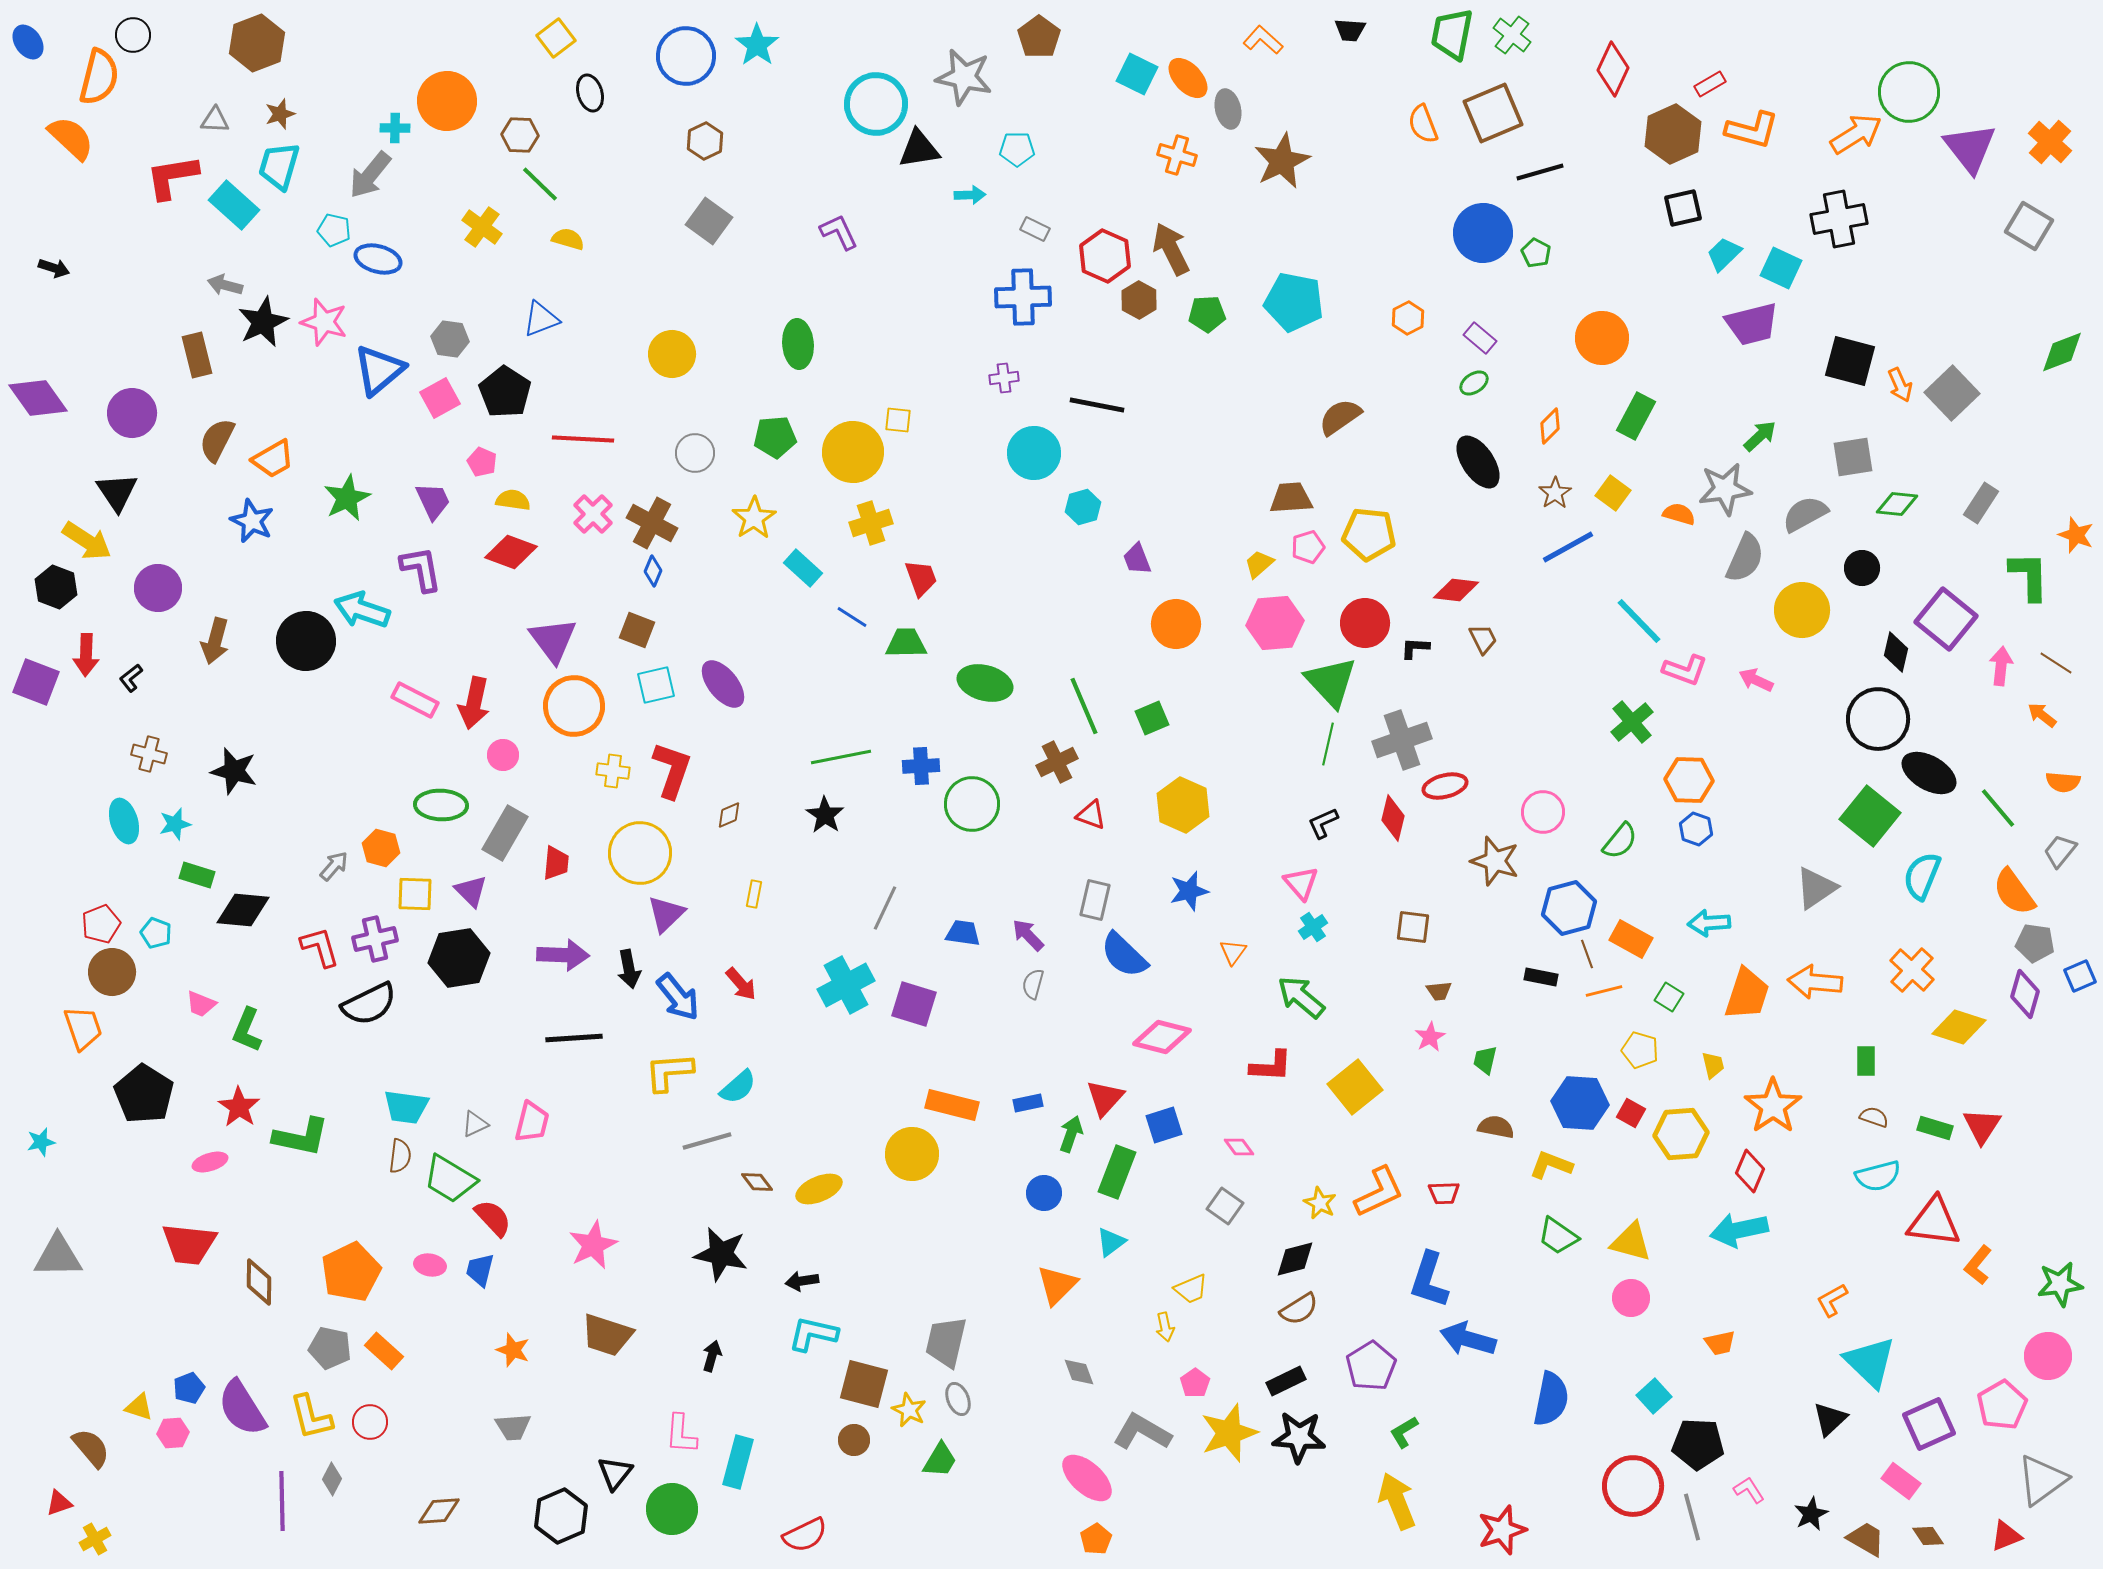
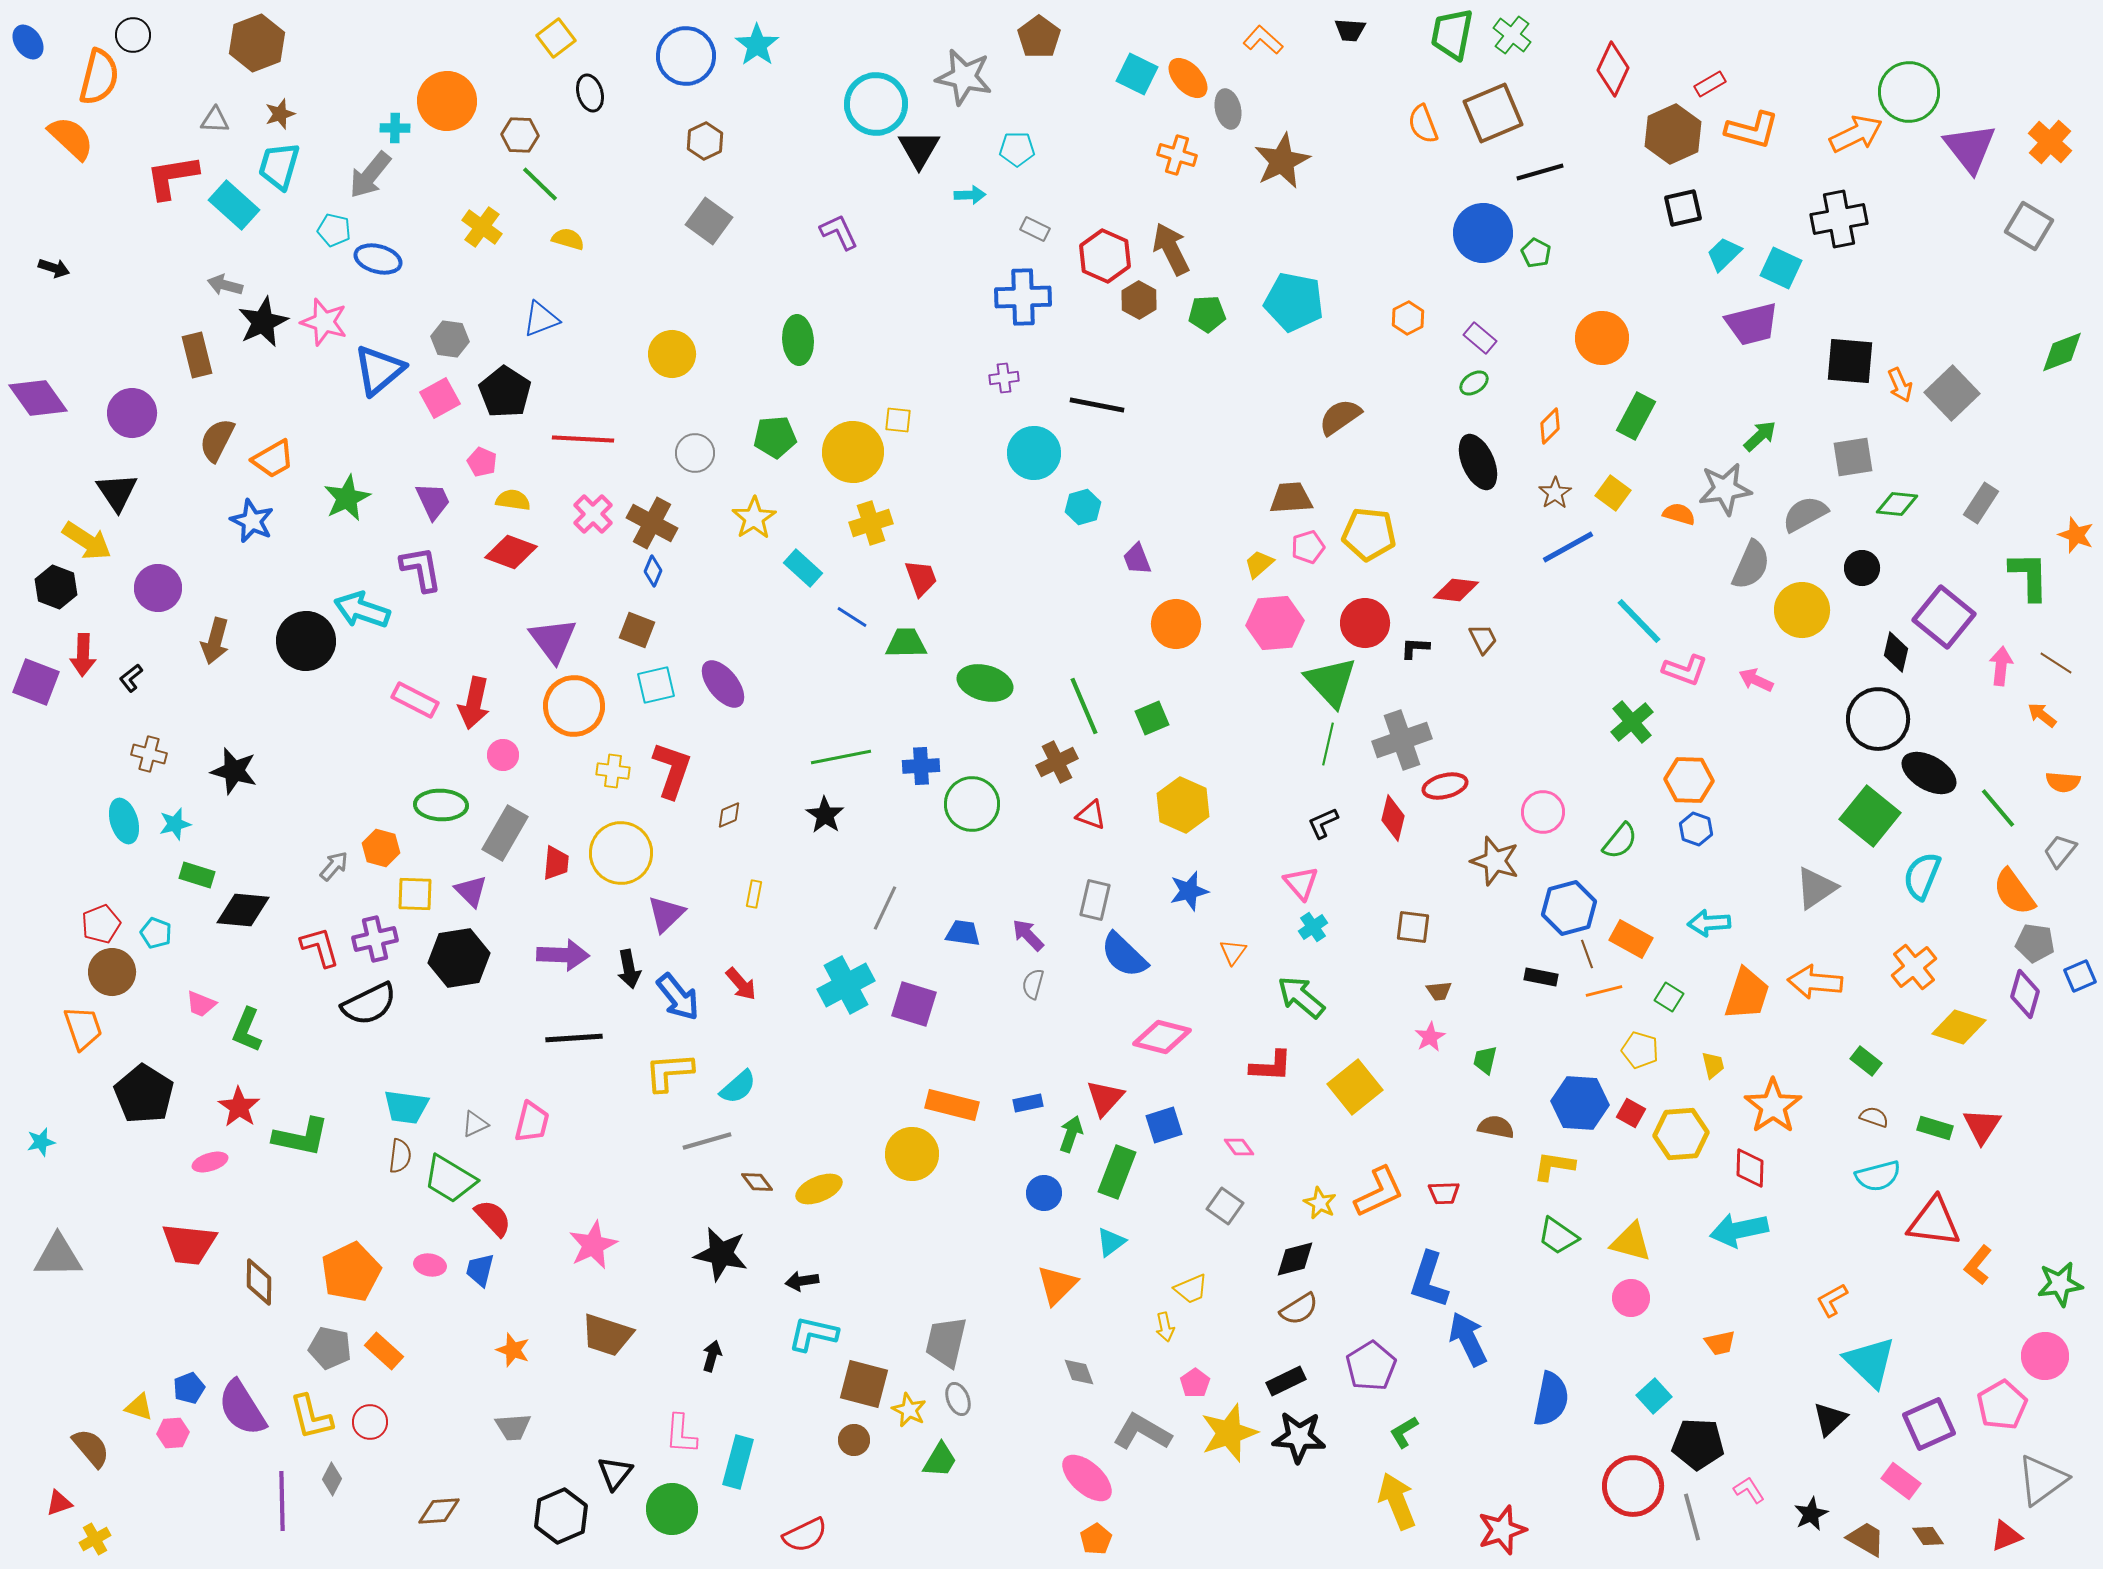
orange arrow at (1856, 134): rotated 6 degrees clockwise
black triangle at (919, 149): rotated 51 degrees counterclockwise
green ellipse at (798, 344): moved 4 px up
black square at (1850, 361): rotated 10 degrees counterclockwise
black ellipse at (1478, 462): rotated 10 degrees clockwise
gray semicircle at (1745, 558): moved 6 px right, 7 px down
purple square at (1946, 619): moved 2 px left, 2 px up
red arrow at (86, 655): moved 3 px left
yellow circle at (640, 853): moved 19 px left
orange cross at (1912, 970): moved 2 px right, 3 px up; rotated 9 degrees clockwise
green rectangle at (1866, 1061): rotated 52 degrees counterclockwise
yellow L-shape at (1551, 1165): moved 3 px right, 1 px down; rotated 12 degrees counterclockwise
red diamond at (1750, 1171): moved 3 px up; rotated 21 degrees counterclockwise
blue arrow at (1468, 1339): rotated 48 degrees clockwise
pink circle at (2048, 1356): moved 3 px left
